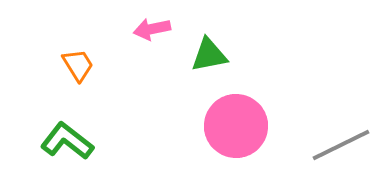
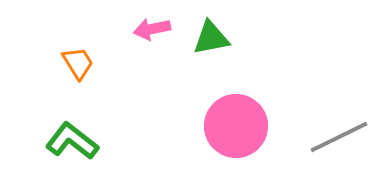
green triangle: moved 2 px right, 17 px up
orange trapezoid: moved 2 px up
green L-shape: moved 5 px right
gray line: moved 2 px left, 8 px up
